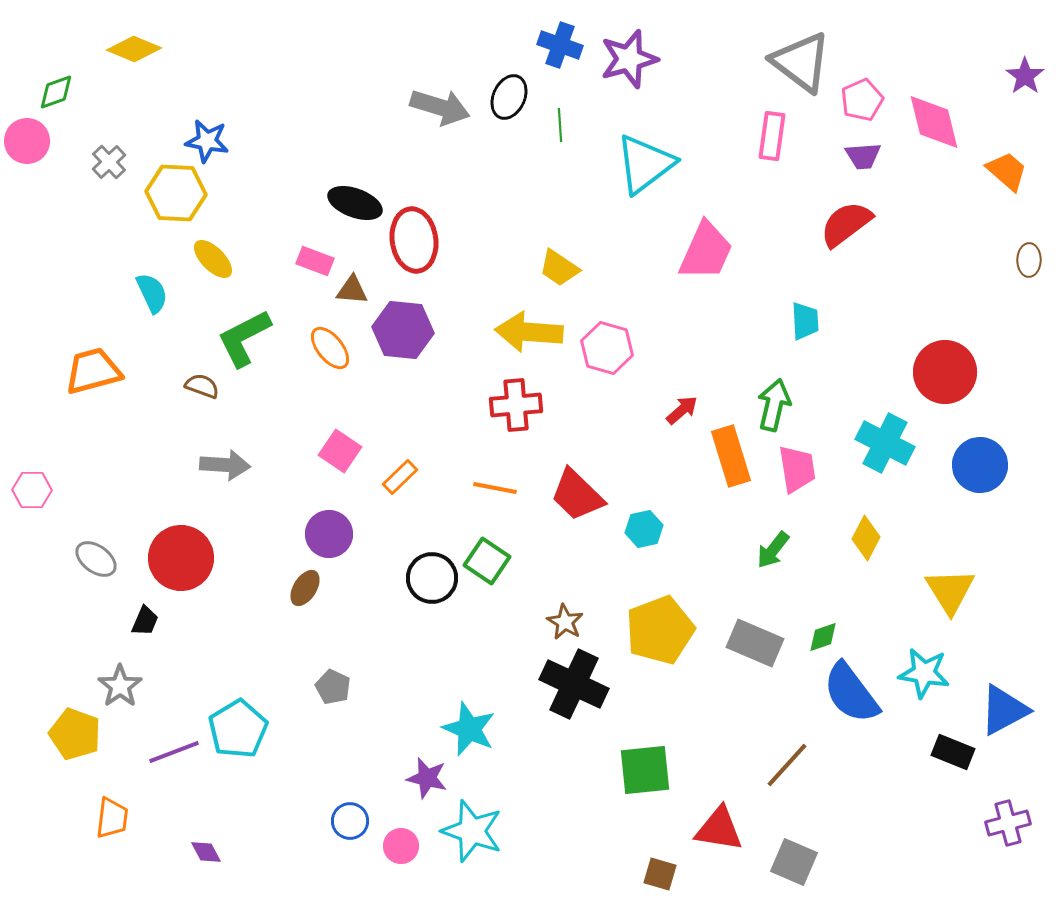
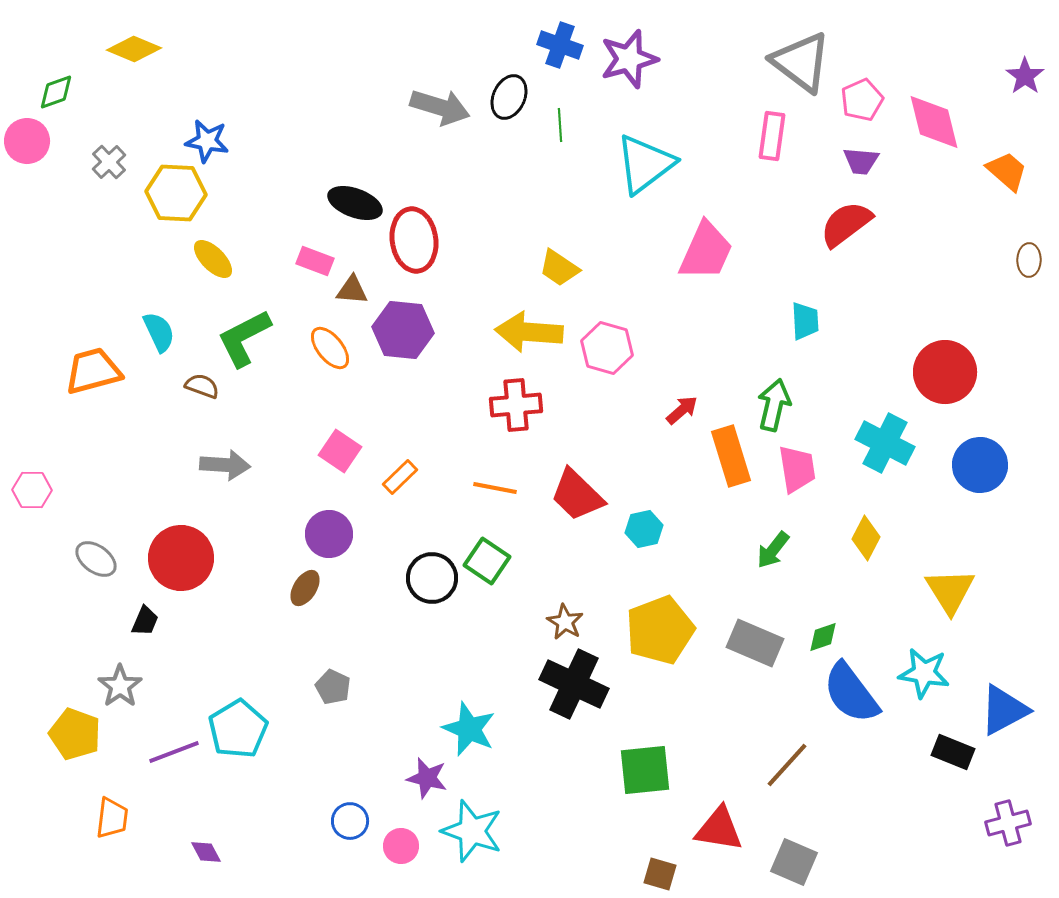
purple trapezoid at (863, 156): moved 2 px left, 5 px down; rotated 9 degrees clockwise
cyan semicircle at (152, 293): moved 7 px right, 39 px down
